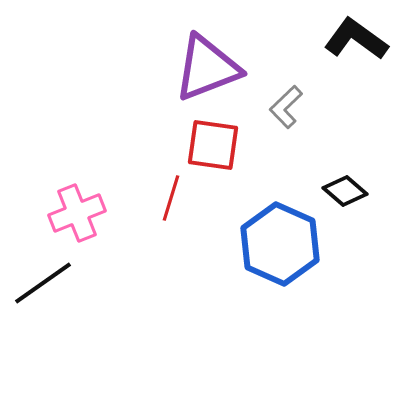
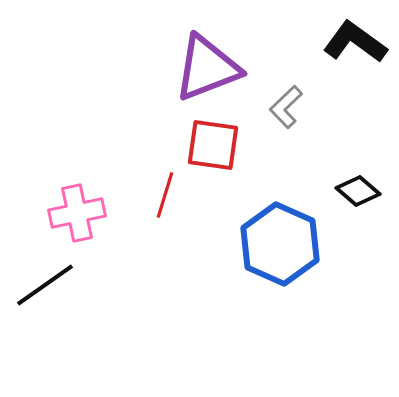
black L-shape: moved 1 px left, 3 px down
black diamond: moved 13 px right
red line: moved 6 px left, 3 px up
pink cross: rotated 10 degrees clockwise
black line: moved 2 px right, 2 px down
